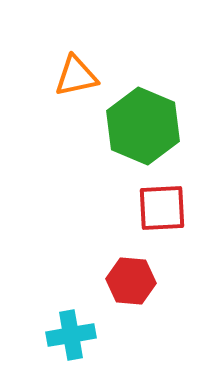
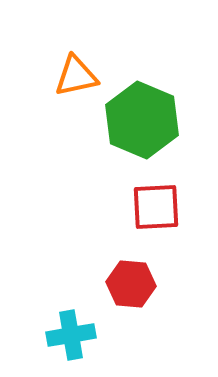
green hexagon: moved 1 px left, 6 px up
red square: moved 6 px left, 1 px up
red hexagon: moved 3 px down
